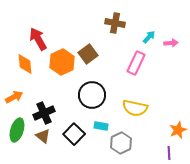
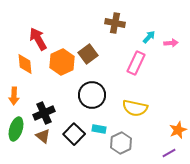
orange arrow: moved 1 px up; rotated 120 degrees clockwise
cyan rectangle: moved 2 px left, 3 px down
green ellipse: moved 1 px left, 1 px up
purple line: rotated 64 degrees clockwise
